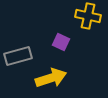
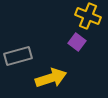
yellow cross: rotated 10 degrees clockwise
purple square: moved 16 px right; rotated 12 degrees clockwise
